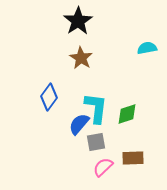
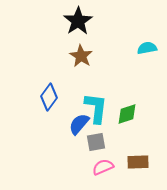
brown star: moved 2 px up
brown rectangle: moved 5 px right, 4 px down
pink semicircle: rotated 20 degrees clockwise
